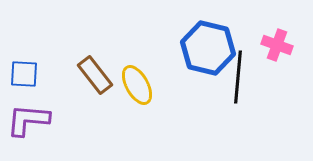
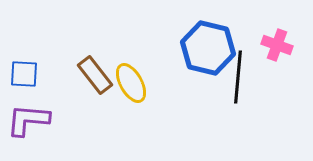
yellow ellipse: moved 6 px left, 2 px up
